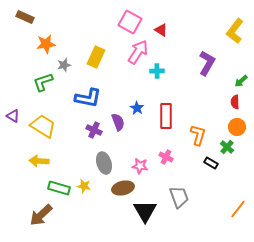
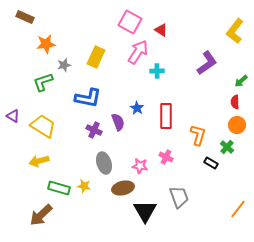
purple L-shape: rotated 25 degrees clockwise
orange circle: moved 2 px up
yellow arrow: rotated 18 degrees counterclockwise
